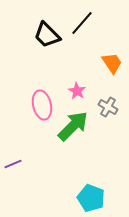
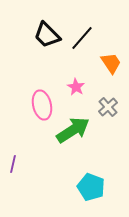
black line: moved 15 px down
orange trapezoid: moved 1 px left
pink star: moved 1 px left, 4 px up
gray cross: rotated 18 degrees clockwise
green arrow: moved 4 px down; rotated 12 degrees clockwise
purple line: rotated 54 degrees counterclockwise
cyan pentagon: moved 11 px up
